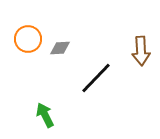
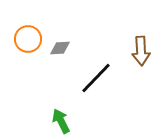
green arrow: moved 16 px right, 6 px down
